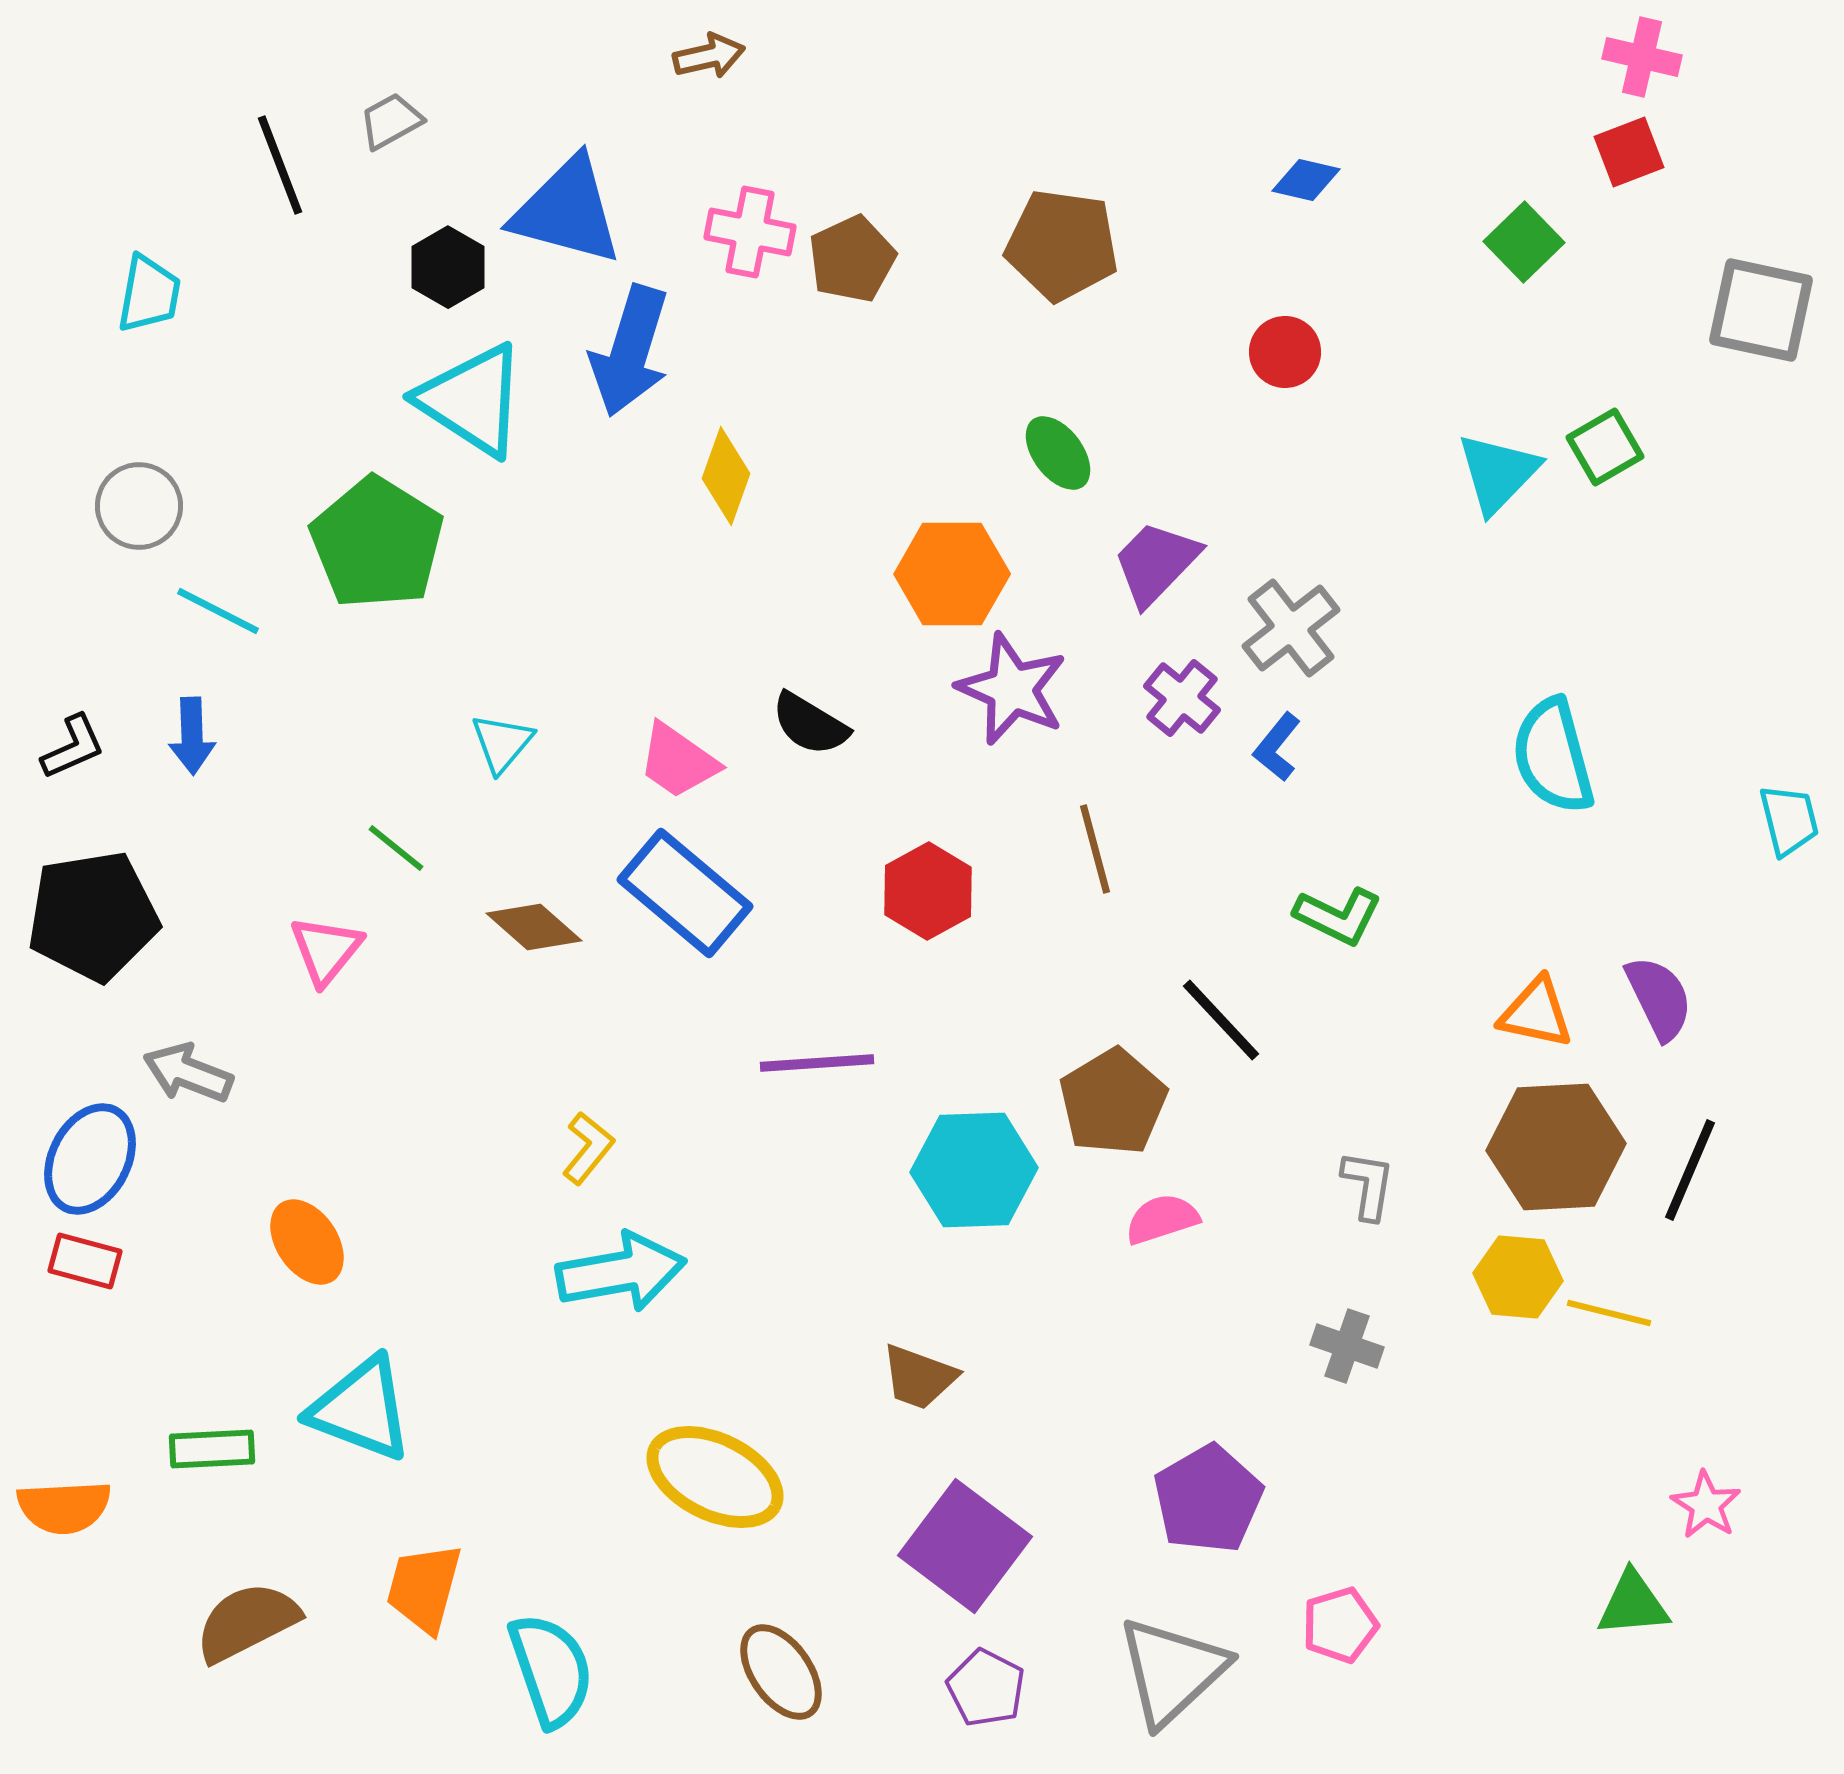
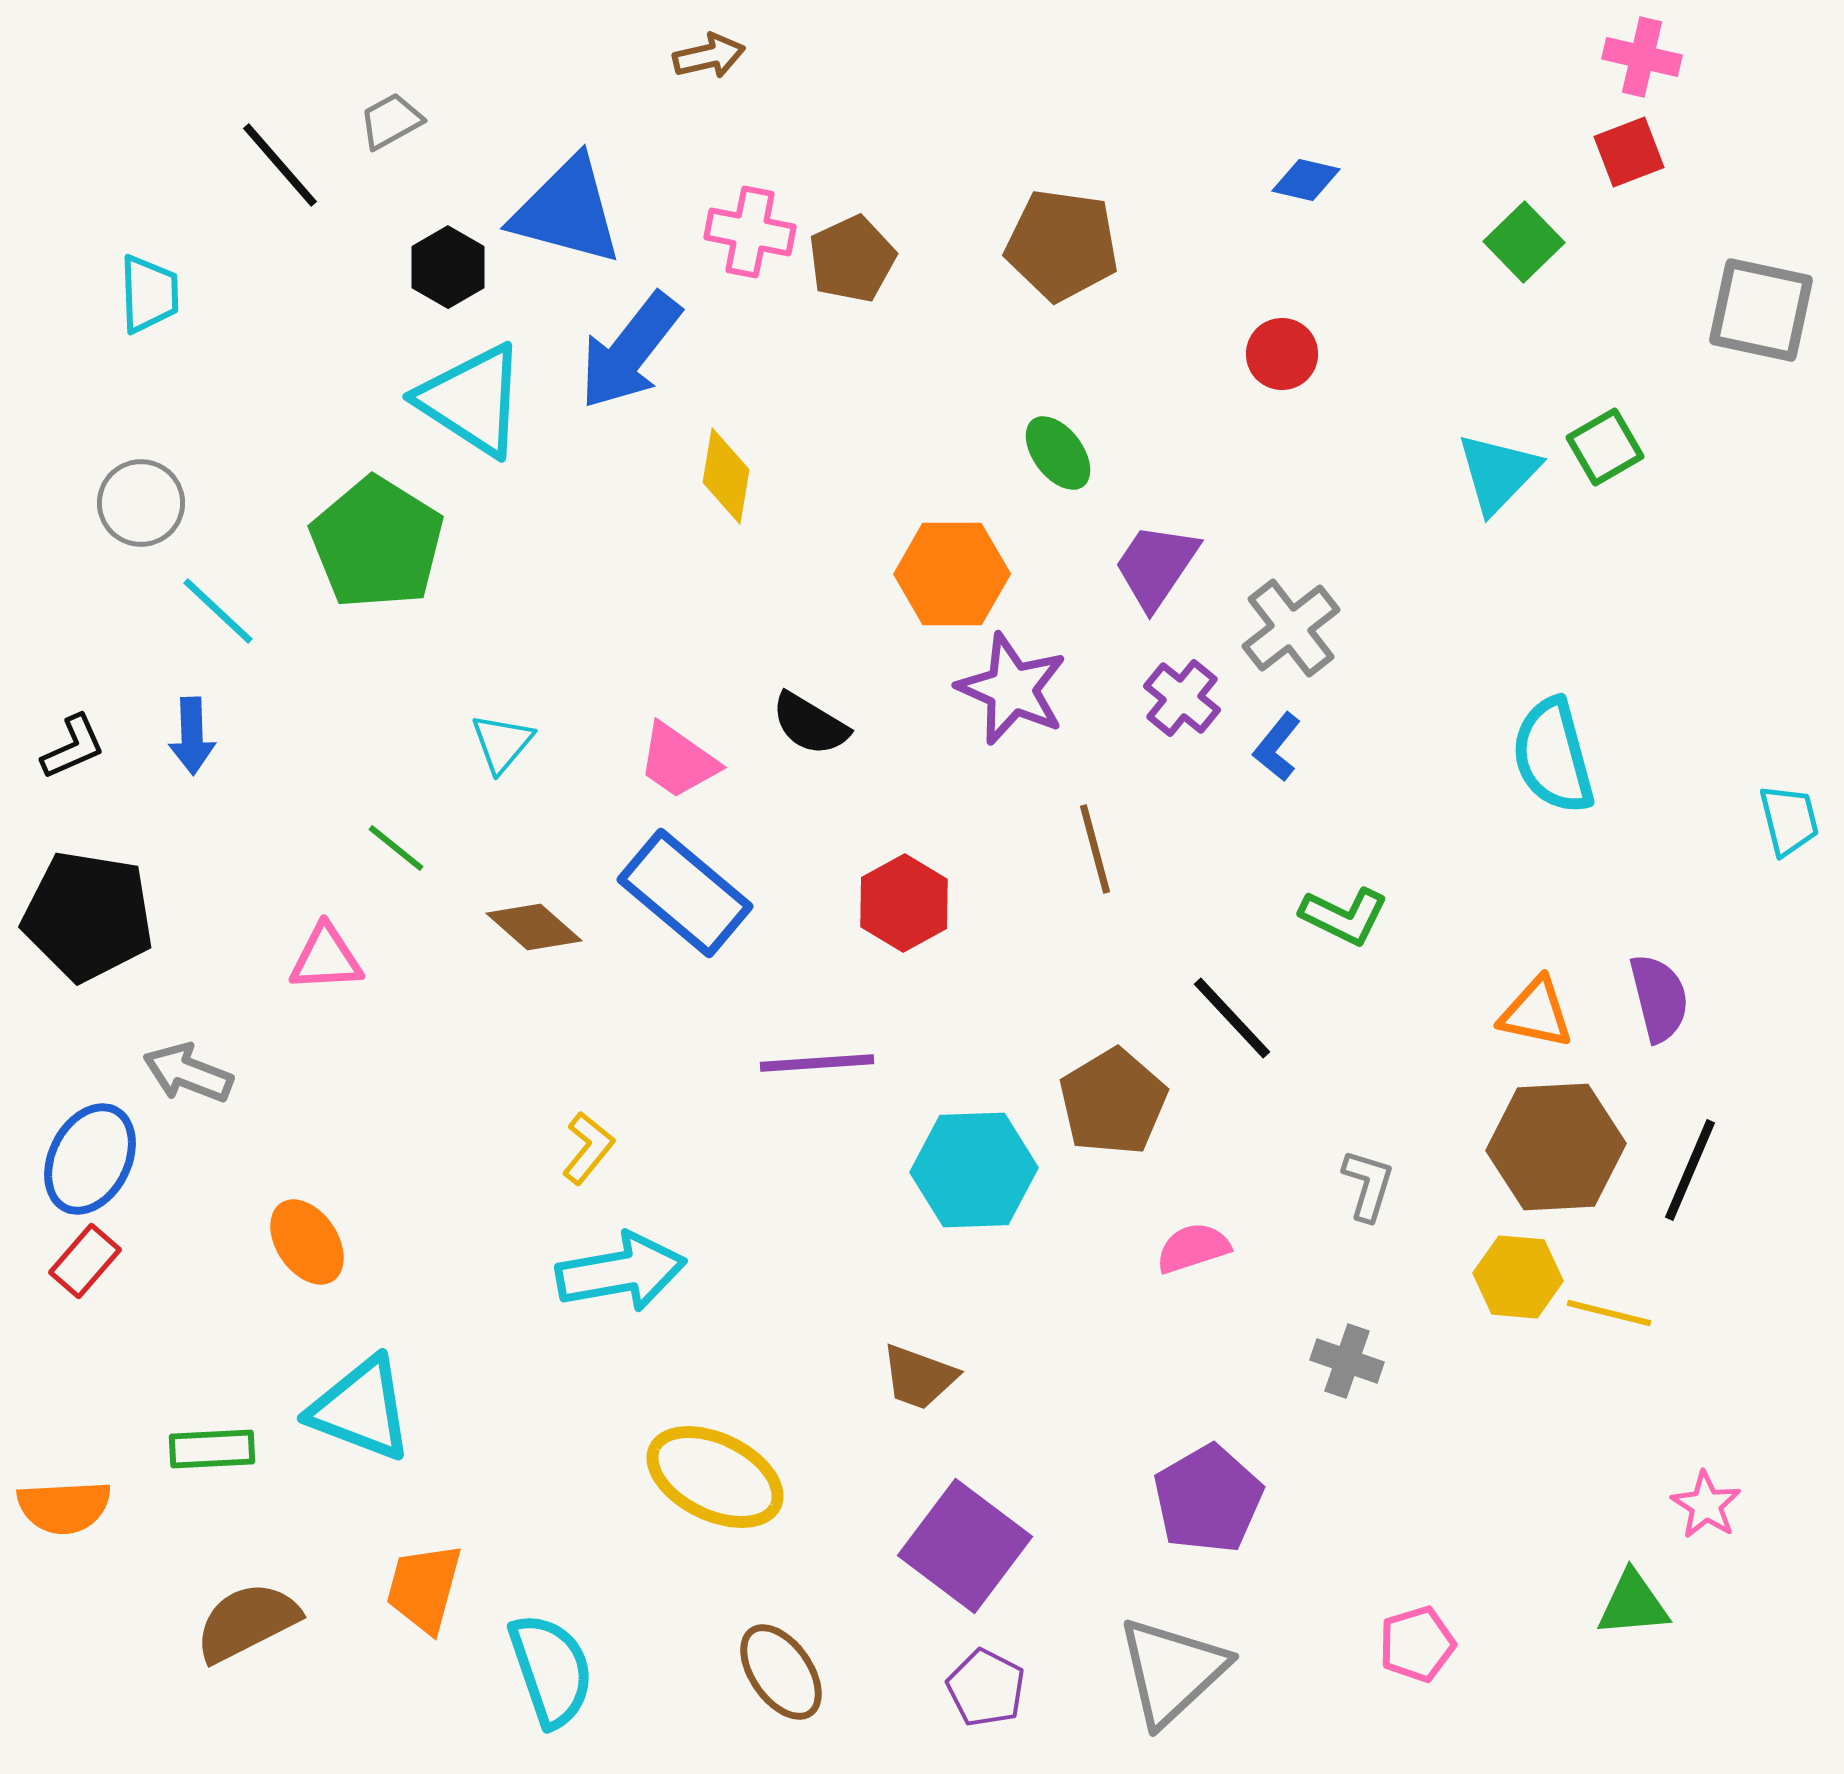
black line at (280, 165): rotated 20 degrees counterclockwise
cyan trapezoid at (149, 294): rotated 12 degrees counterclockwise
blue arrow at (630, 351): rotated 21 degrees clockwise
red circle at (1285, 352): moved 3 px left, 2 px down
yellow diamond at (726, 476): rotated 10 degrees counterclockwise
gray circle at (139, 506): moved 2 px right, 3 px up
purple trapezoid at (1156, 563): moved 3 px down; rotated 10 degrees counterclockwise
cyan line at (218, 611): rotated 16 degrees clockwise
red hexagon at (928, 891): moved 24 px left, 12 px down
black pentagon at (93, 916): moved 5 px left; rotated 18 degrees clockwise
green L-shape at (1338, 916): moved 6 px right
pink triangle at (326, 950): moved 8 px down; rotated 48 degrees clockwise
purple semicircle at (1659, 998): rotated 12 degrees clockwise
black line at (1221, 1020): moved 11 px right, 2 px up
gray L-shape at (1368, 1185): rotated 8 degrees clockwise
pink semicircle at (1162, 1219): moved 31 px right, 29 px down
red rectangle at (85, 1261): rotated 64 degrees counterclockwise
gray cross at (1347, 1346): moved 15 px down
pink pentagon at (1340, 1625): moved 77 px right, 19 px down
